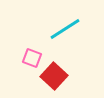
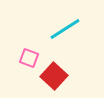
pink square: moved 3 px left
